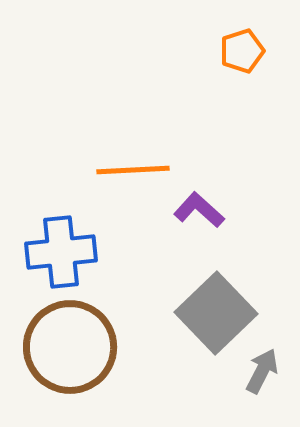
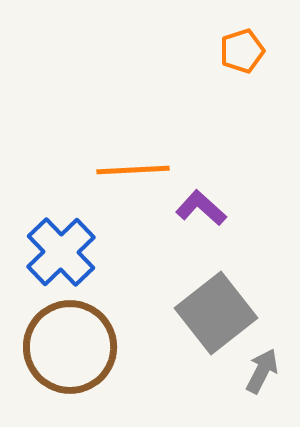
purple L-shape: moved 2 px right, 2 px up
blue cross: rotated 38 degrees counterclockwise
gray square: rotated 6 degrees clockwise
